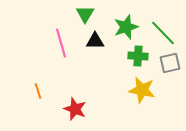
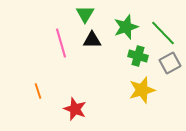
black triangle: moved 3 px left, 1 px up
green cross: rotated 12 degrees clockwise
gray square: rotated 15 degrees counterclockwise
yellow star: rotated 28 degrees counterclockwise
